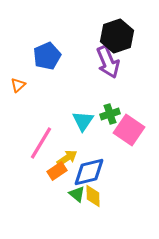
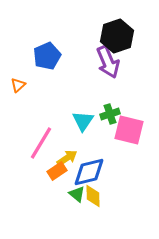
pink square: rotated 20 degrees counterclockwise
